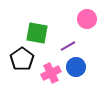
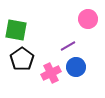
pink circle: moved 1 px right
green square: moved 21 px left, 3 px up
